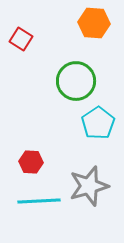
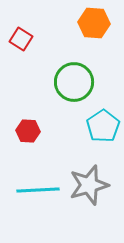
green circle: moved 2 px left, 1 px down
cyan pentagon: moved 5 px right, 3 px down
red hexagon: moved 3 px left, 31 px up
gray star: moved 1 px up
cyan line: moved 1 px left, 11 px up
